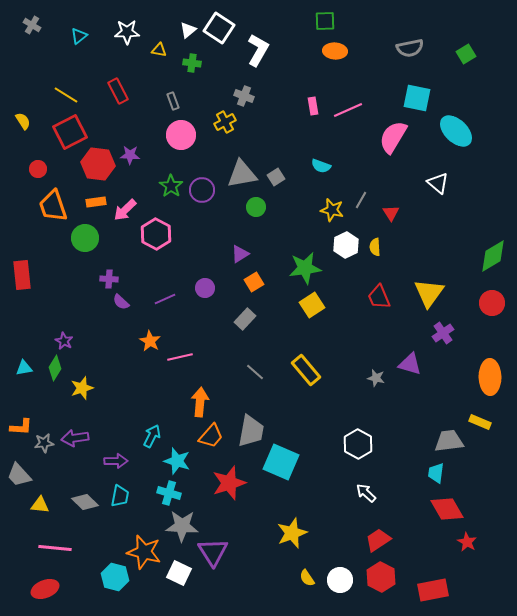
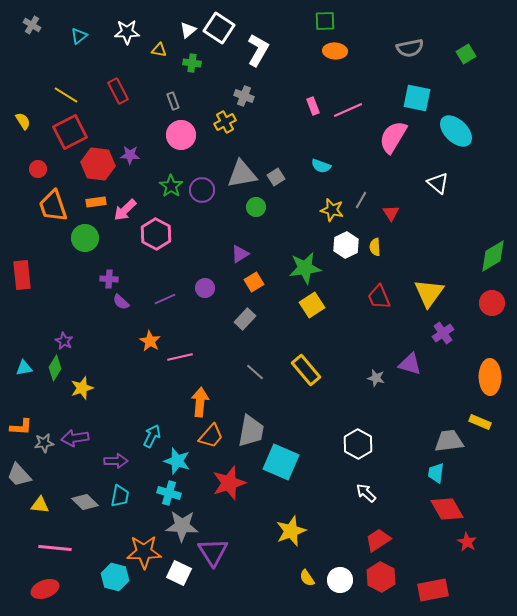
pink rectangle at (313, 106): rotated 12 degrees counterclockwise
yellow star at (292, 533): moved 1 px left, 2 px up
orange star at (144, 552): rotated 16 degrees counterclockwise
